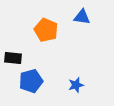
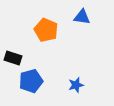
black rectangle: rotated 12 degrees clockwise
